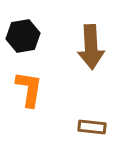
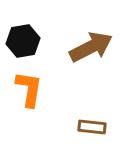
black hexagon: moved 5 px down
brown arrow: rotated 114 degrees counterclockwise
